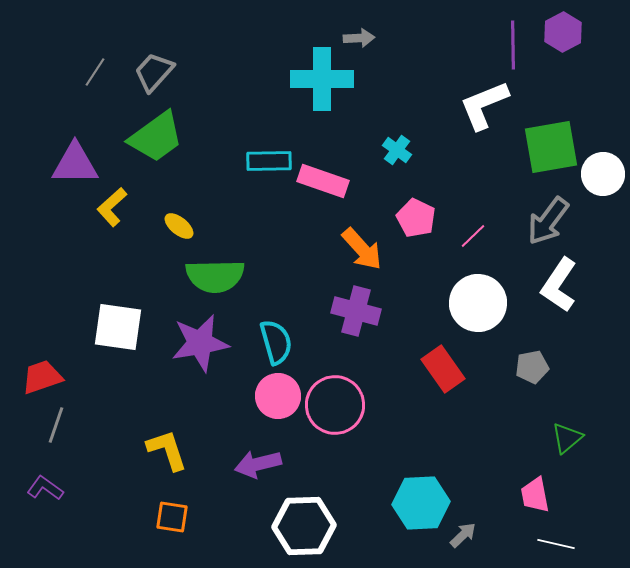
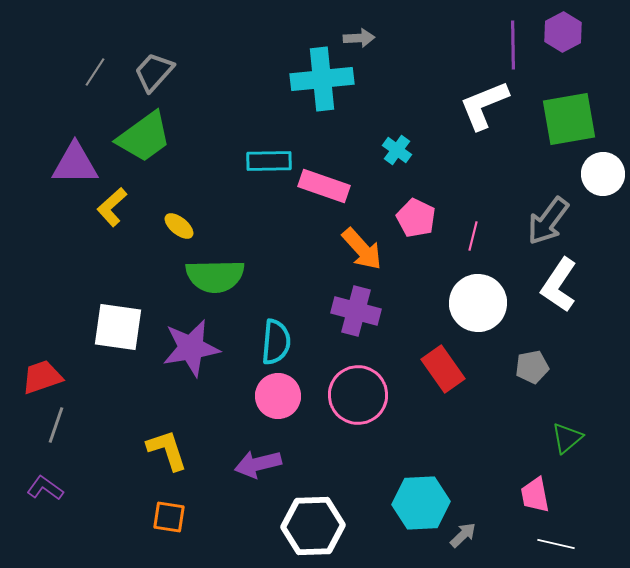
cyan cross at (322, 79): rotated 6 degrees counterclockwise
green trapezoid at (156, 137): moved 12 px left
green square at (551, 147): moved 18 px right, 28 px up
pink rectangle at (323, 181): moved 1 px right, 5 px down
pink line at (473, 236): rotated 32 degrees counterclockwise
cyan semicircle at (276, 342): rotated 21 degrees clockwise
purple star at (200, 343): moved 9 px left, 5 px down
pink circle at (335, 405): moved 23 px right, 10 px up
orange square at (172, 517): moved 3 px left
white hexagon at (304, 526): moved 9 px right
